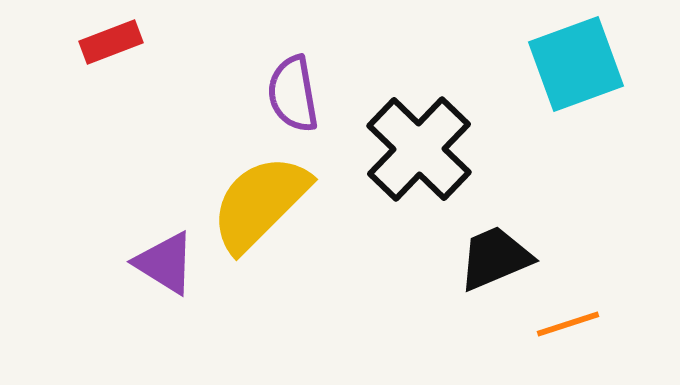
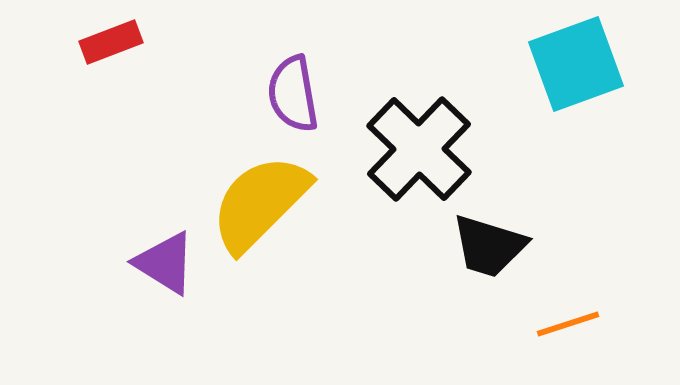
black trapezoid: moved 6 px left, 12 px up; rotated 140 degrees counterclockwise
